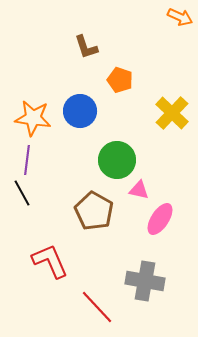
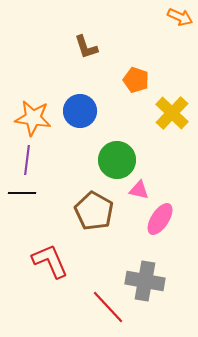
orange pentagon: moved 16 px right
black line: rotated 60 degrees counterclockwise
red line: moved 11 px right
